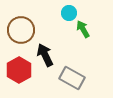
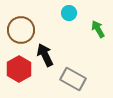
green arrow: moved 15 px right
red hexagon: moved 1 px up
gray rectangle: moved 1 px right, 1 px down
